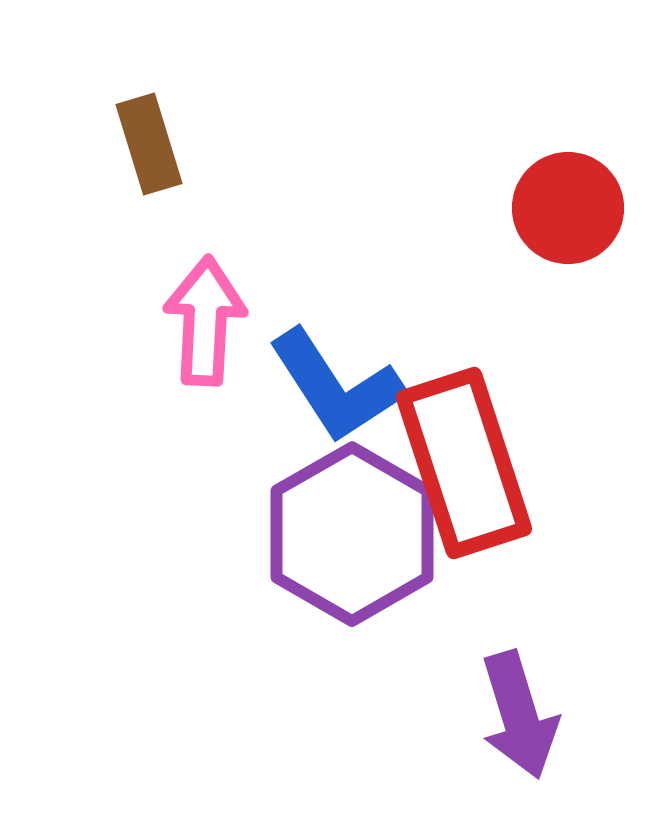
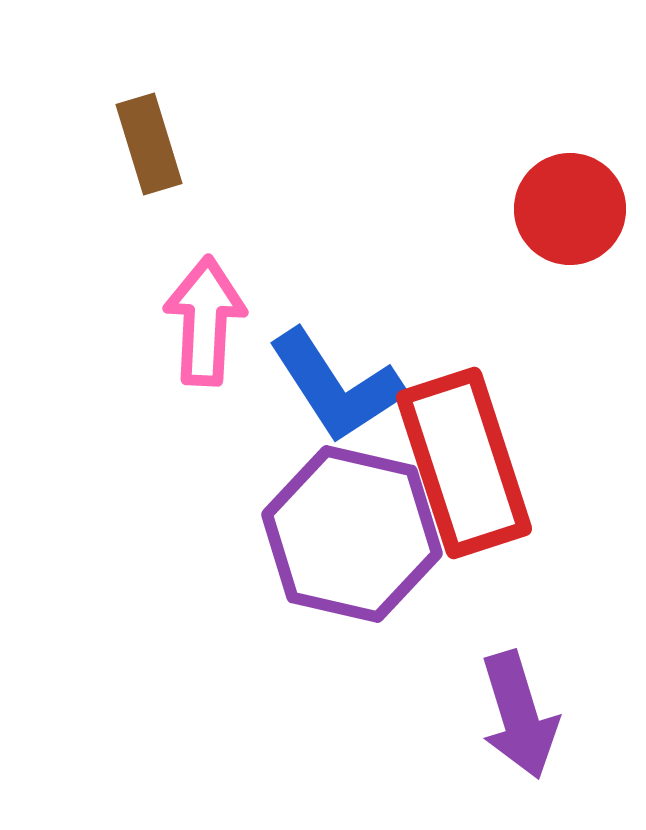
red circle: moved 2 px right, 1 px down
purple hexagon: rotated 17 degrees counterclockwise
